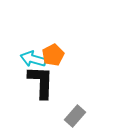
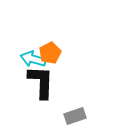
orange pentagon: moved 3 px left, 2 px up
gray rectangle: rotated 30 degrees clockwise
